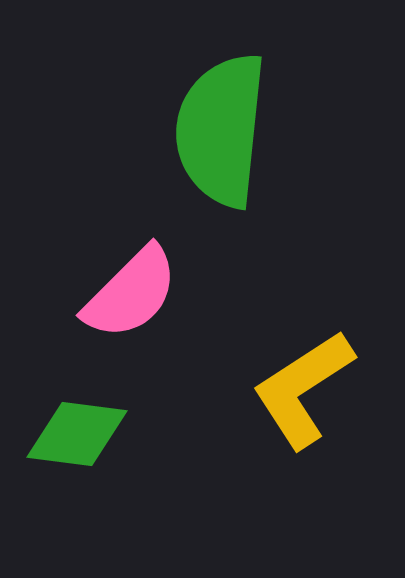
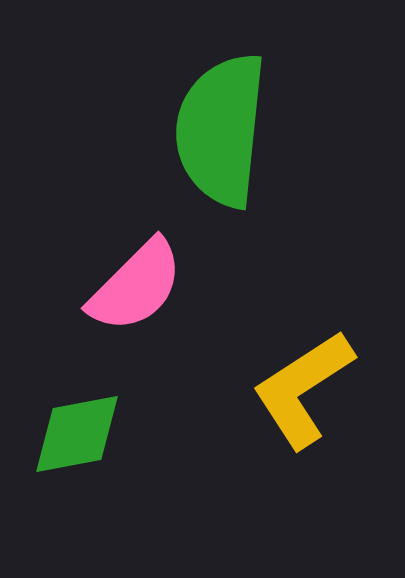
pink semicircle: moved 5 px right, 7 px up
green diamond: rotated 18 degrees counterclockwise
